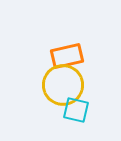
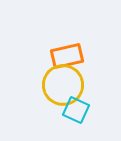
cyan square: rotated 12 degrees clockwise
